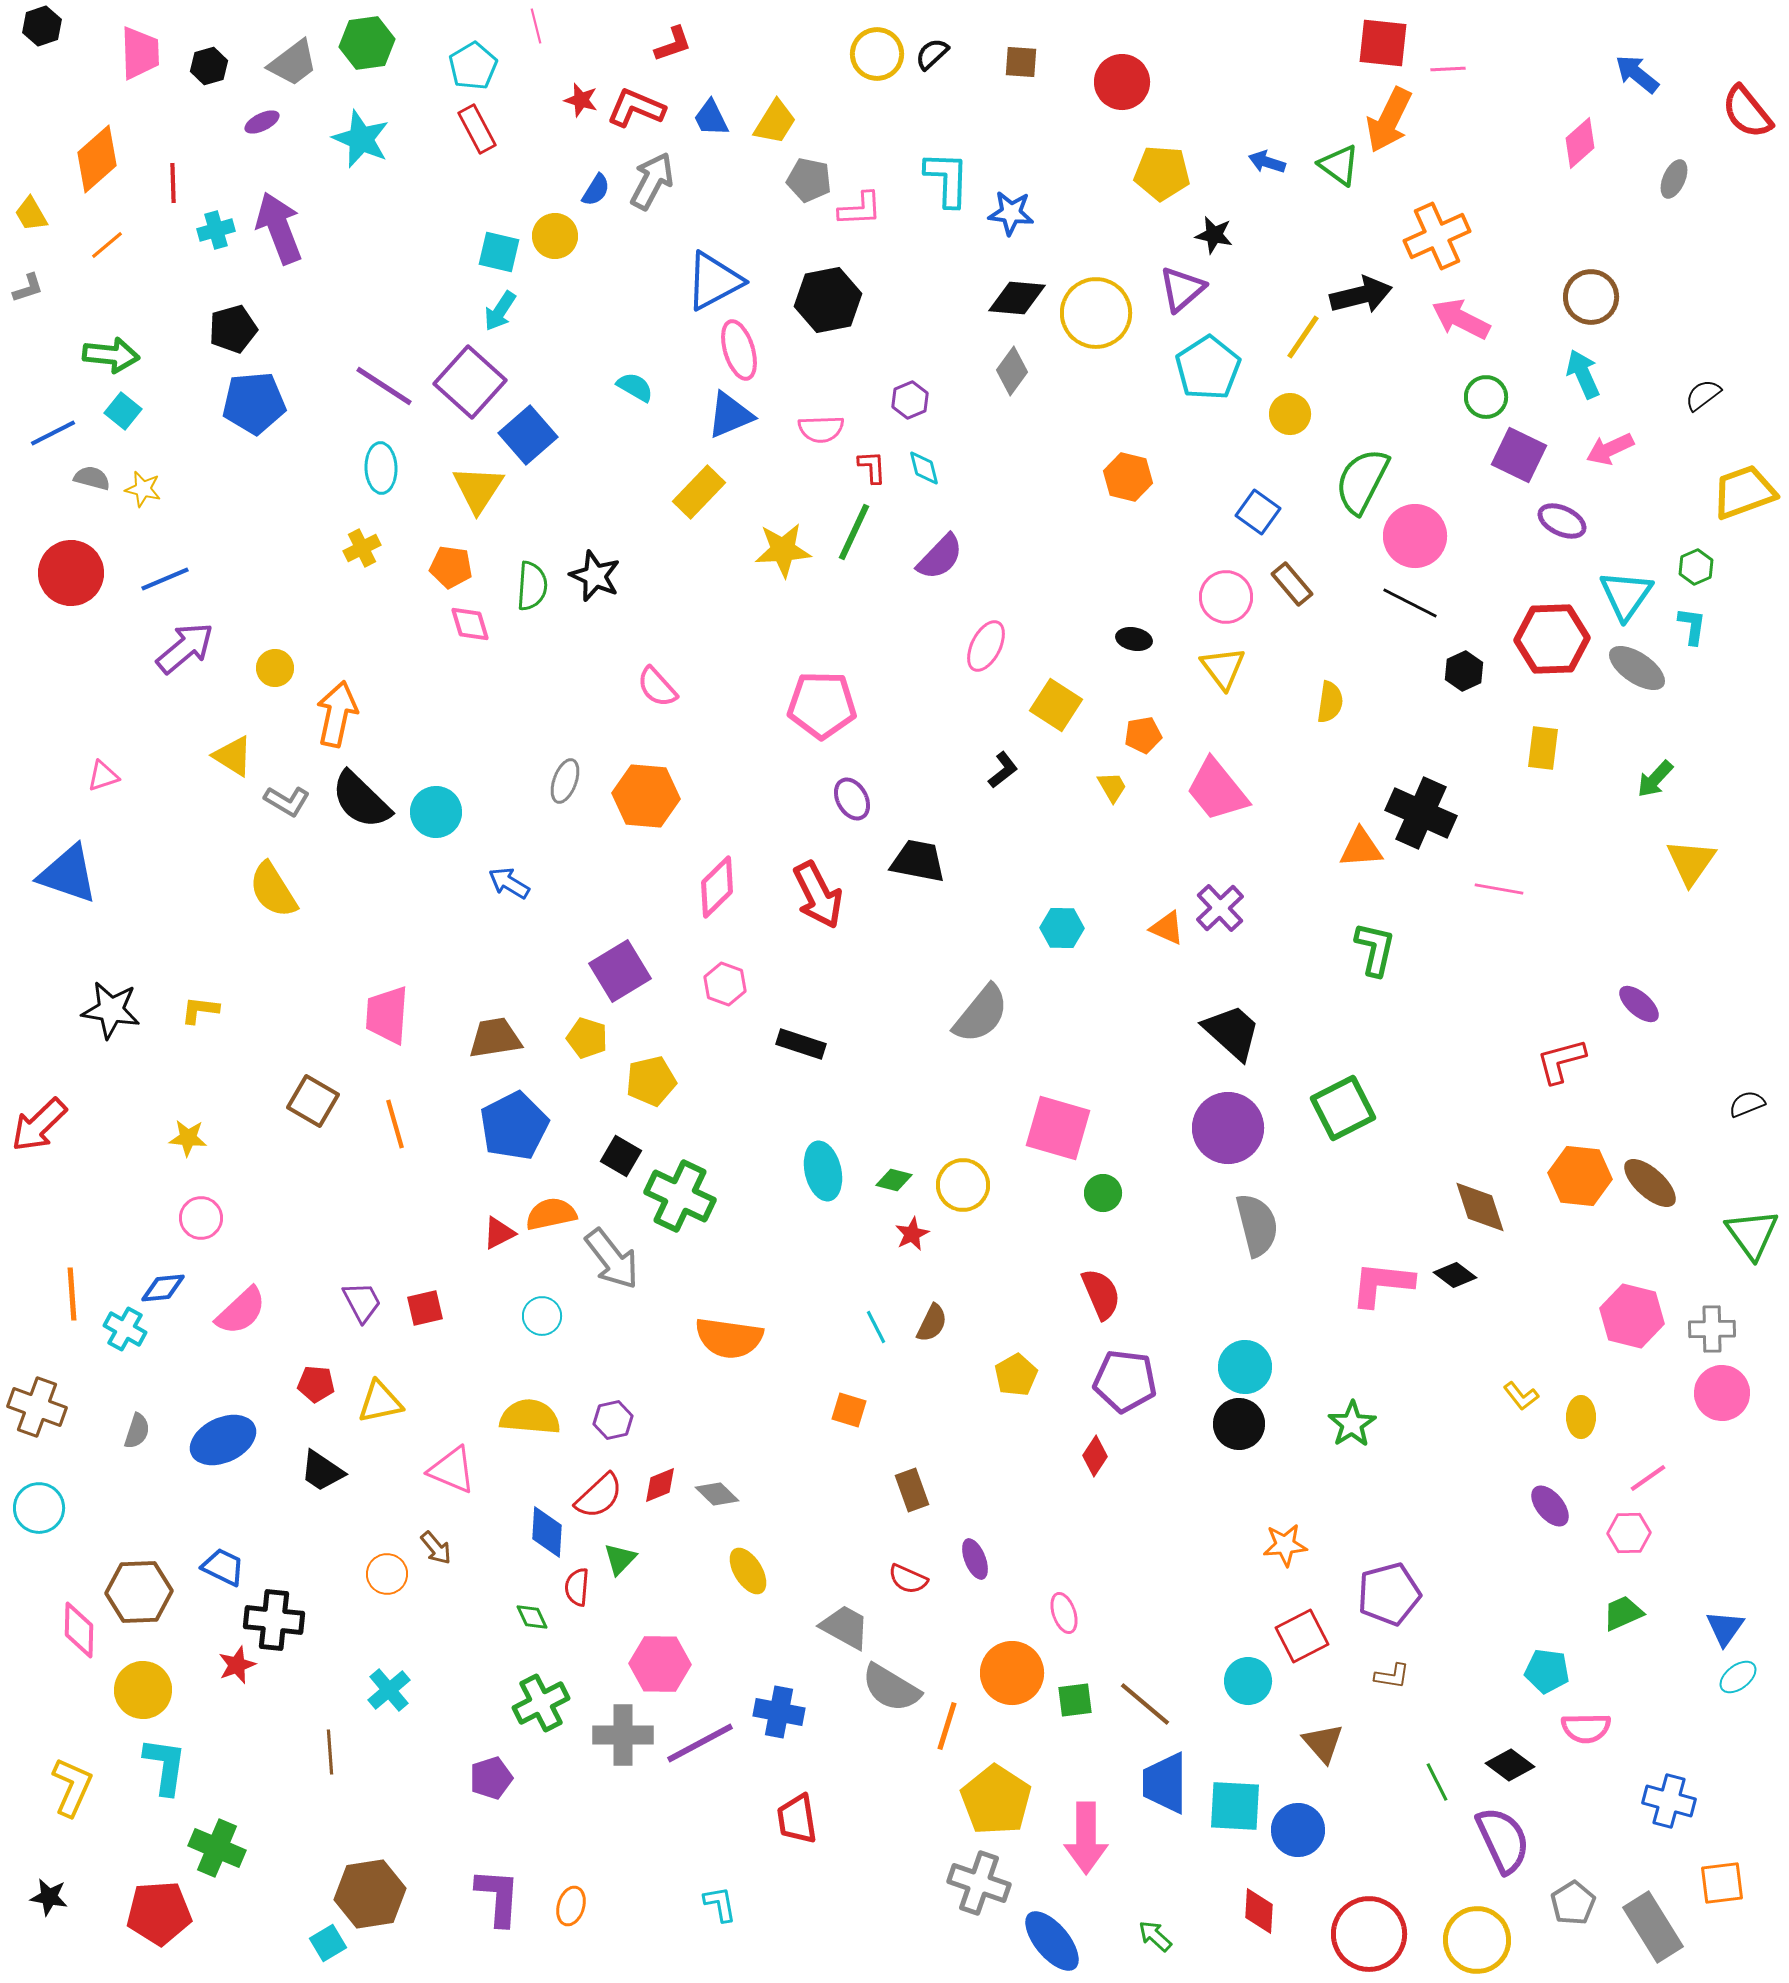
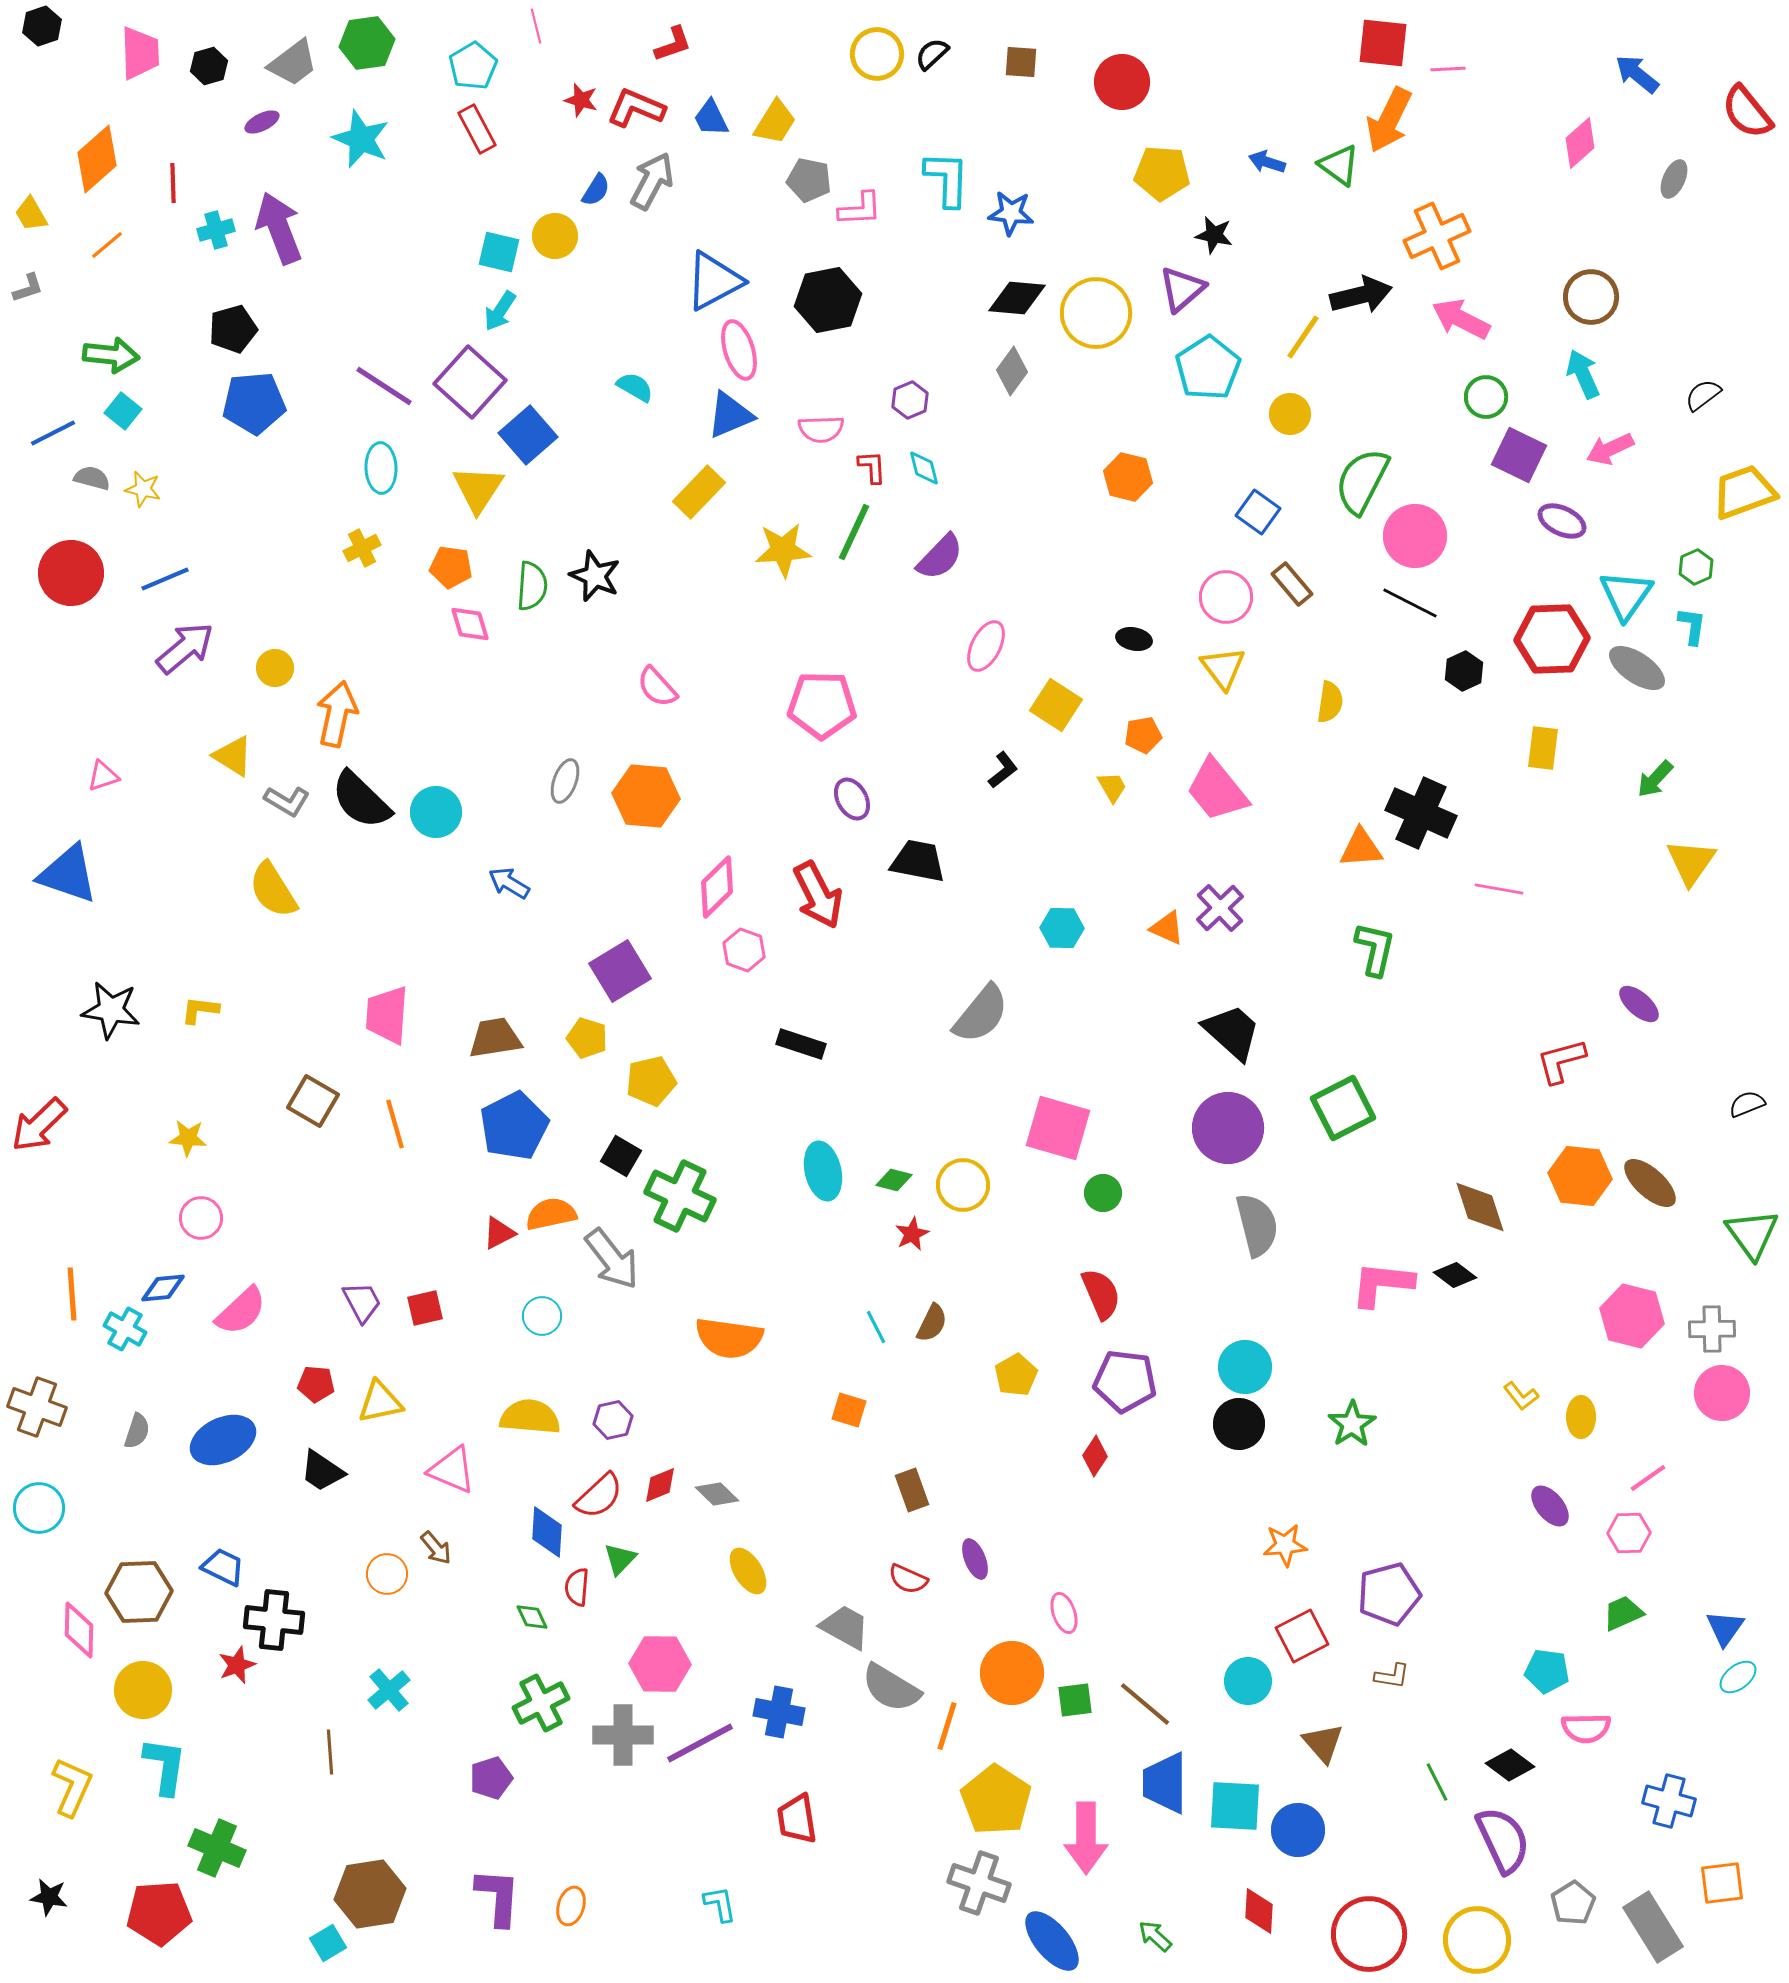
pink hexagon at (725, 984): moved 19 px right, 34 px up
